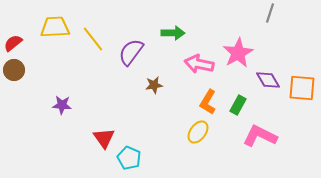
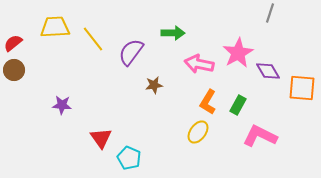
purple diamond: moved 9 px up
red triangle: moved 3 px left
